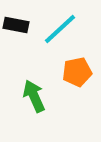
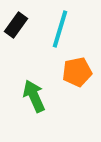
black rectangle: rotated 65 degrees counterclockwise
cyan line: rotated 30 degrees counterclockwise
